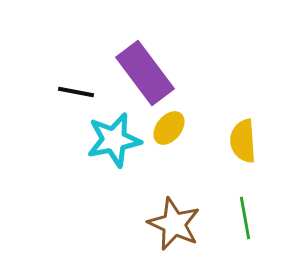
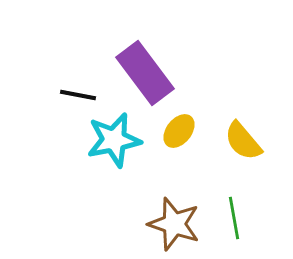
black line: moved 2 px right, 3 px down
yellow ellipse: moved 10 px right, 3 px down
yellow semicircle: rotated 36 degrees counterclockwise
green line: moved 11 px left
brown star: rotated 6 degrees counterclockwise
